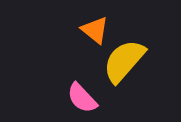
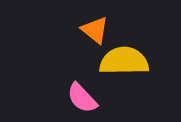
yellow semicircle: rotated 48 degrees clockwise
